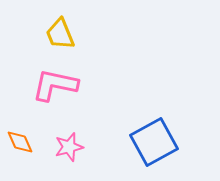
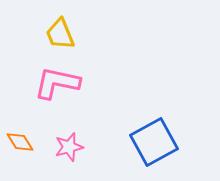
pink L-shape: moved 2 px right, 2 px up
orange diamond: rotated 8 degrees counterclockwise
